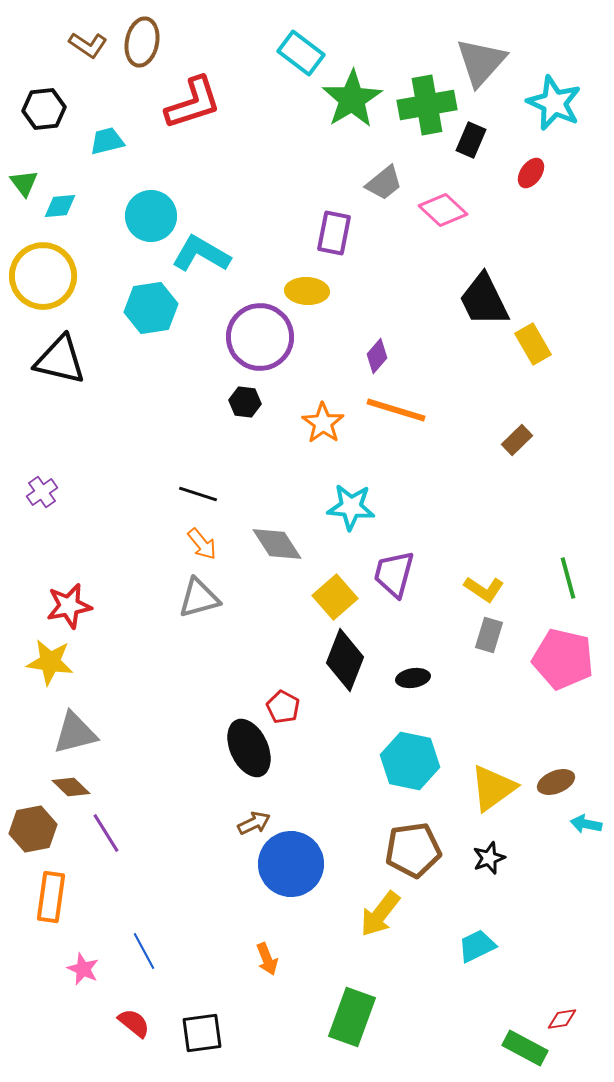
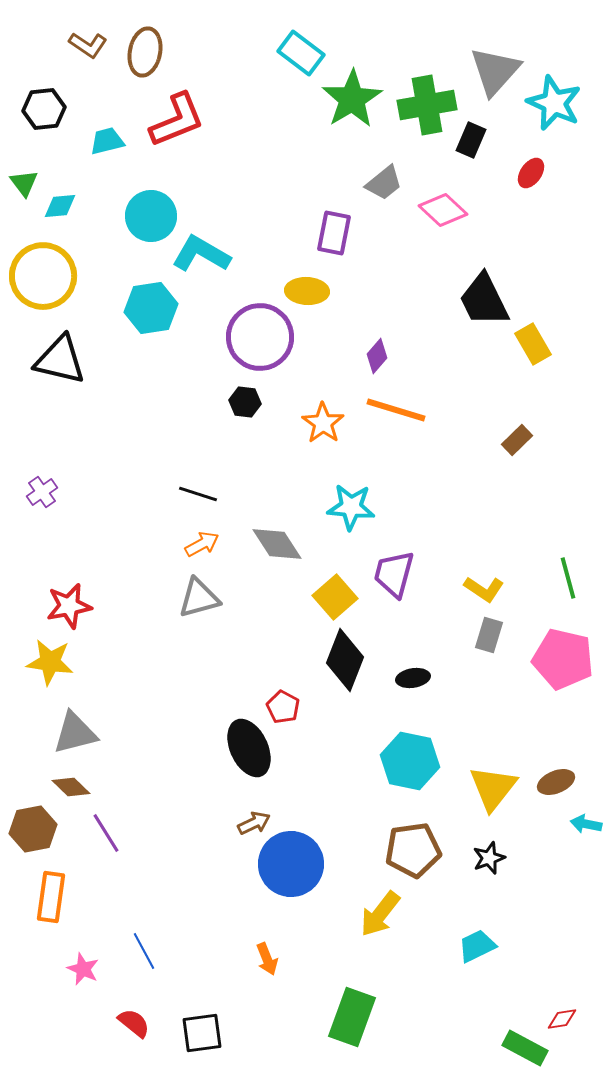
brown ellipse at (142, 42): moved 3 px right, 10 px down
gray triangle at (481, 62): moved 14 px right, 9 px down
red L-shape at (193, 103): moved 16 px left, 17 px down; rotated 4 degrees counterclockwise
orange arrow at (202, 544): rotated 80 degrees counterclockwise
yellow triangle at (493, 788): rotated 16 degrees counterclockwise
